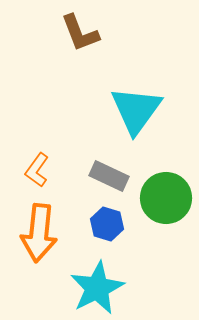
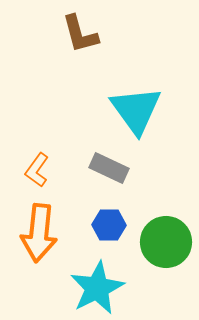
brown L-shape: moved 1 px down; rotated 6 degrees clockwise
cyan triangle: rotated 12 degrees counterclockwise
gray rectangle: moved 8 px up
green circle: moved 44 px down
blue hexagon: moved 2 px right, 1 px down; rotated 16 degrees counterclockwise
